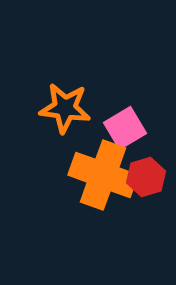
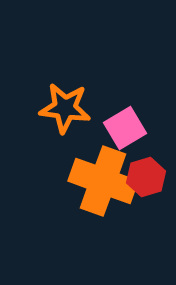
orange cross: moved 6 px down
